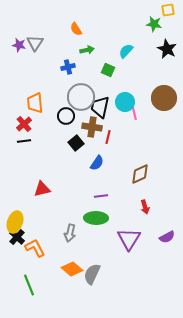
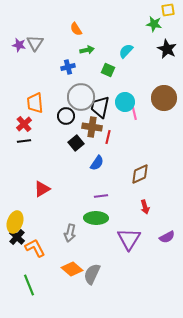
red triangle: rotated 18 degrees counterclockwise
